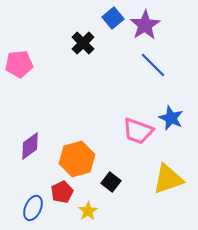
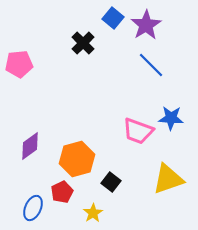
blue square: rotated 10 degrees counterclockwise
purple star: moved 1 px right
blue line: moved 2 px left
blue star: rotated 20 degrees counterclockwise
yellow star: moved 5 px right, 2 px down
